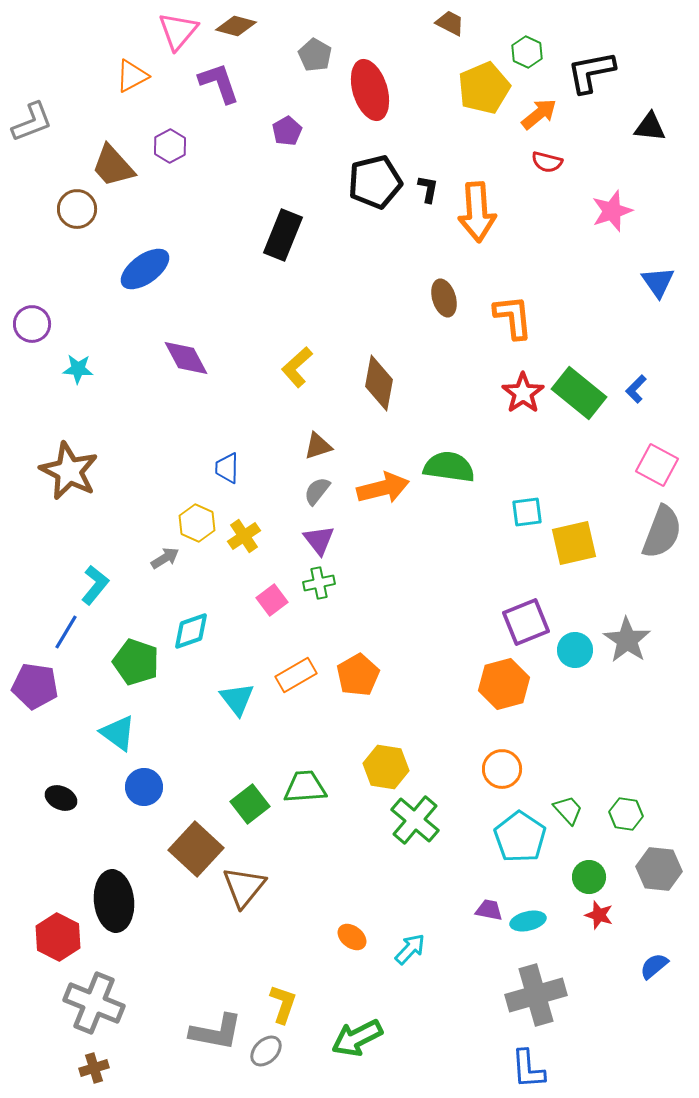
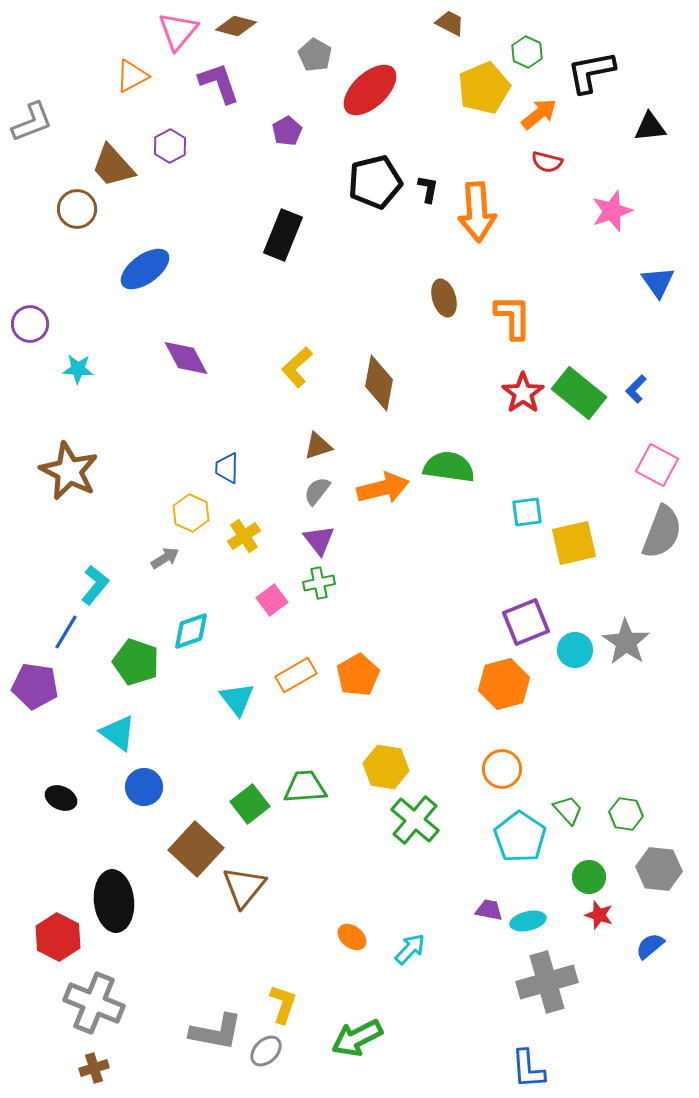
red ellipse at (370, 90): rotated 64 degrees clockwise
black triangle at (650, 127): rotated 12 degrees counterclockwise
orange L-shape at (513, 317): rotated 6 degrees clockwise
purple circle at (32, 324): moved 2 px left
yellow hexagon at (197, 523): moved 6 px left, 10 px up
gray star at (627, 640): moved 1 px left, 2 px down
blue semicircle at (654, 966): moved 4 px left, 20 px up
gray cross at (536, 995): moved 11 px right, 13 px up
